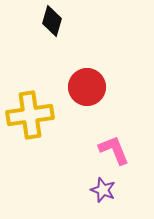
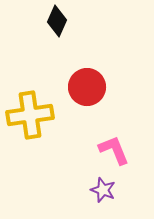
black diamond: moved 5 px right; rotated 8 degrees clockwise
